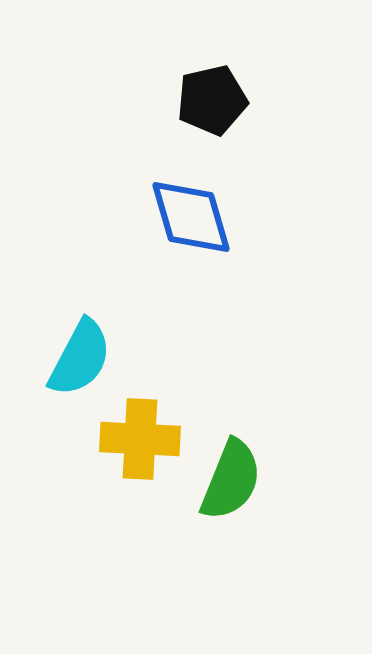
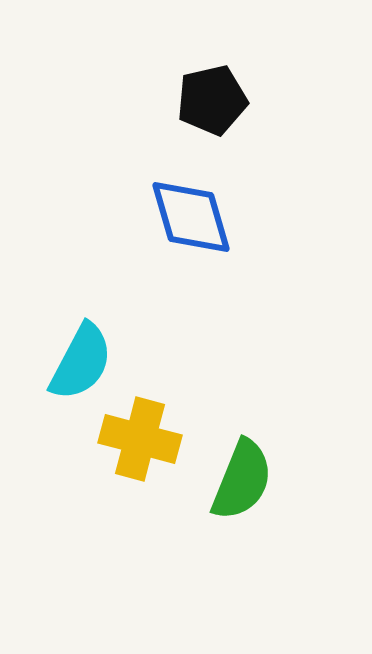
cyan semicircle: moved 1 px right, 4 px down
yellow cross: rotated 12 degrees clockwise
green semicircle: moved 11 px right
